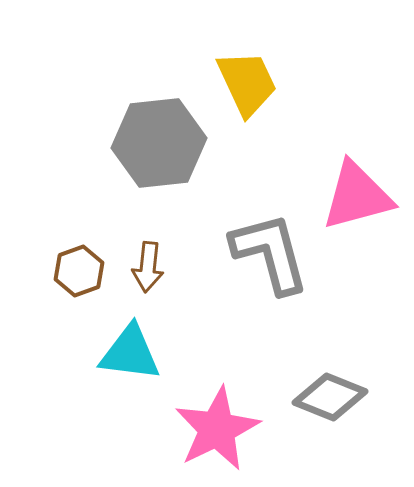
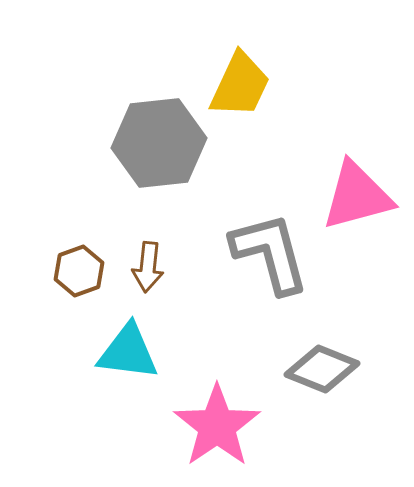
yellow trapezoid: moved 7 px left, 2 px down; rotated 50 degrees clockwise
cyan triangle: moved 2 px left, 1 px up
gray diamond: moved 8 px left, 28 px up
pink star: moved 3 px up; rotated 8 degrees counterclockwise
